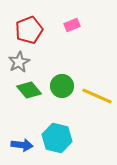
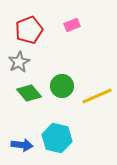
green diamond: moved 3 px down
yellow line: rotated 48 degrees counterclockwise
